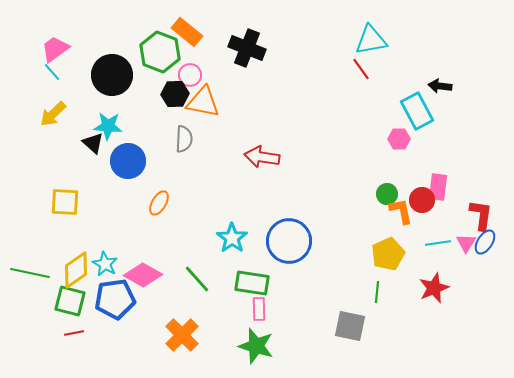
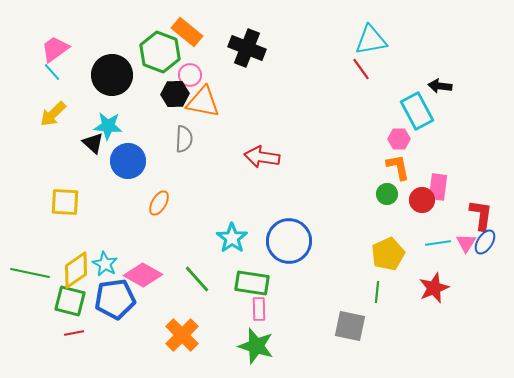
orange L-shape at (401, 211): moved 3 px left, 44 px up
